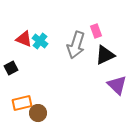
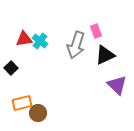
red triangle: rotated 30 degrees counterclockwise
black square: rotated 16 degrees counterclockwise
